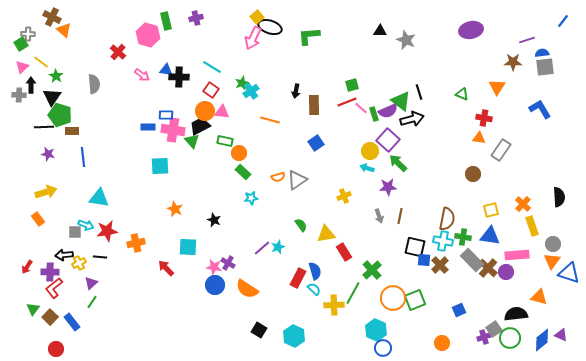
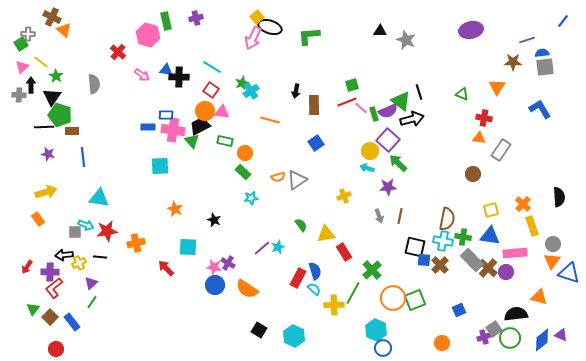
orange circle at (239, 153): moved 6 px right
pink rectangle at (517, 255): moved 2 px left, 2 px up
